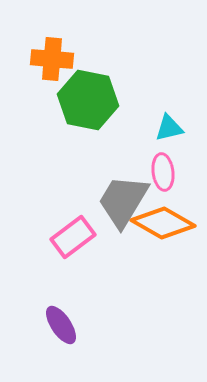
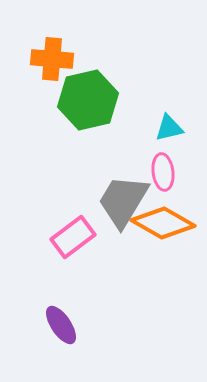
green hexagon: rotated 24 degrees counterclockwise
